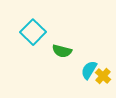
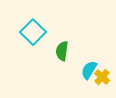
green semicircle: rotated 84 degrees clockwise
yellow cross: moved 1 px left, 1 px down
